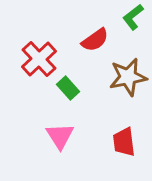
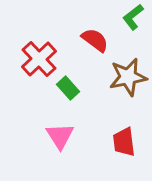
red semicircle: rotated 108 degrees counterclockwise
